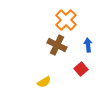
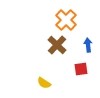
brown cross: rotated 18 degrees clockwise
red square: rotated 32 degrees clockwise
yellow semicircle: moved 1 px down; rotated 64 degrees clockwise
